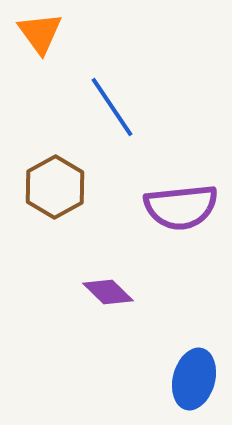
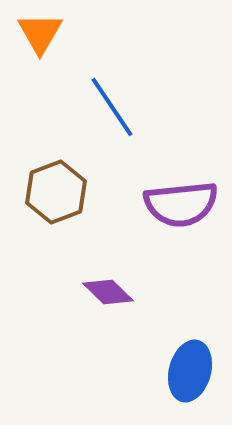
orange triangle: rotated 6 degrees clockwise
brown hexagon: moved 1 px right, 5 px down; rotated 8 degrees clockwise
purple semicircle: moved 3 px up
blue ellipse: moved 4 px left, 8 px up
